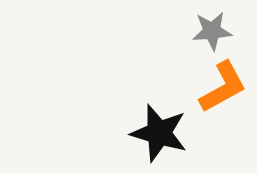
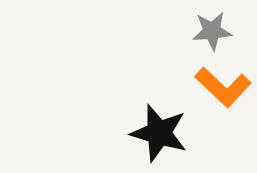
orange L-shape: rotated 72 degrees clockwise
